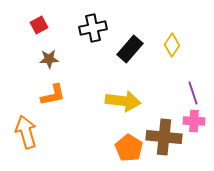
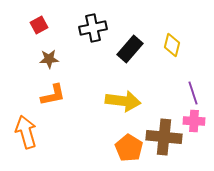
yellow diamond: rotated 20 degrees counterclockwise
